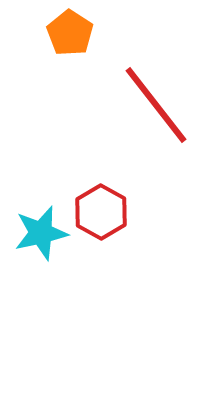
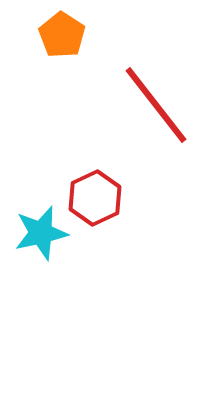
orange pentagon: moved 8 px left, 2 px down
red hexagon: moved 6 px left, 14 px up; rotated 6 degrees clockwise
